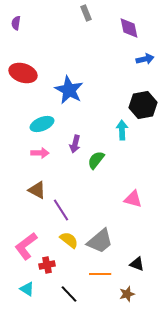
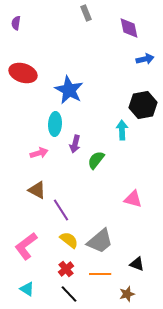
cyan ellipse: moved 13 px right; rotated 65 degrees counterclockwise
pink arrow: moved 1 px left; rotated 18 degrees counterclockwise
red cross: moved 19 px right, 4 px down; rotated 28 degrees counterclockwise
